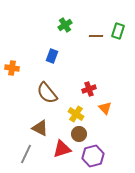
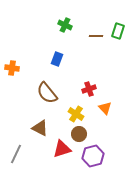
green cross: rotated 32 degrees counterclockwise
blue rectangle: moved 5 px right, 3 px down
gray line: moved 10 px left
